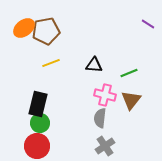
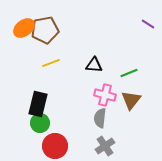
brown pentagon: moved 1 px left, 1 px up
red circle: moved 18 px right
